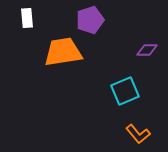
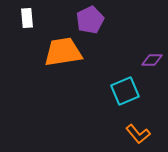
purple pentagon: rotated 8 degrees counterclockwise
purple diamond: moved 5 px right, 10 px down
